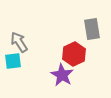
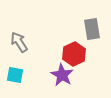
cyan square: moved 2 px right, 14 px down; rotated 18 degrees clockwise
